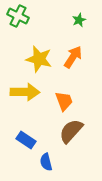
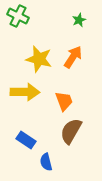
brown semicircle: rotated 12 degrees counterclockwise
